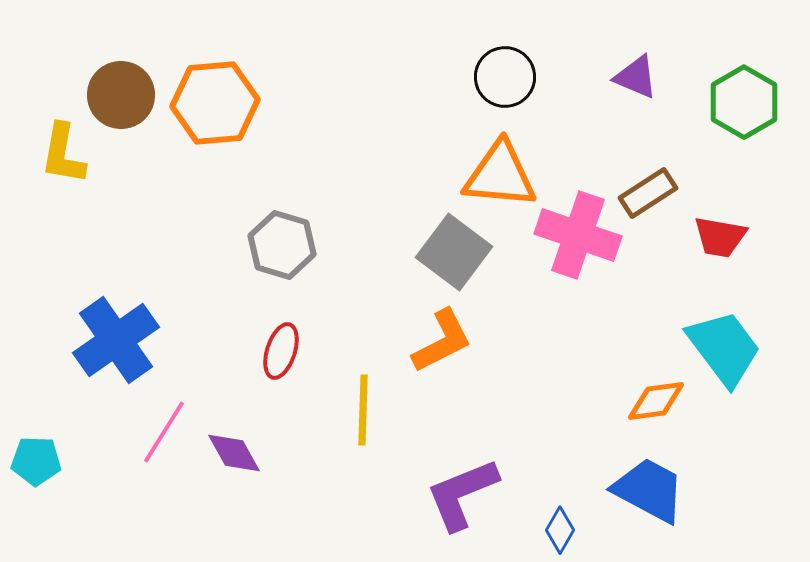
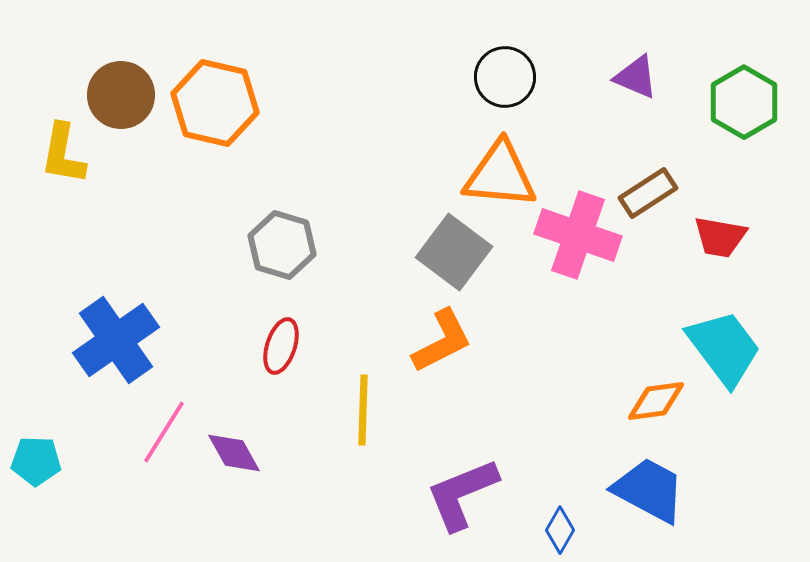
orange hexagon: rotated 18 degrees clockwise
red ellipse: moved 5 px up
